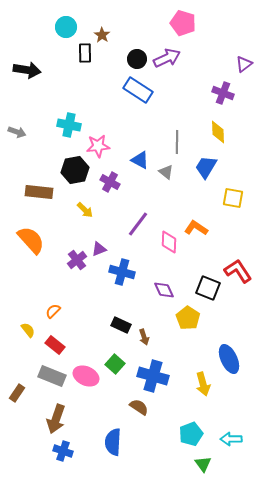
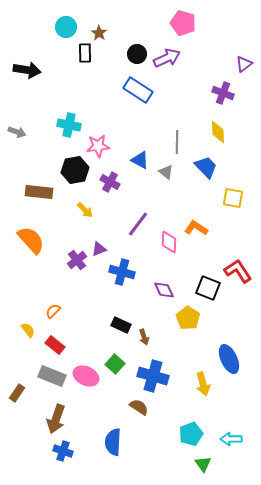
brown star at (102, 35): moved 3 px left, 2 px up
black circle at (137, 59): moved 5 px up
blue trapezoid at (206, 167): rotated 105 degrees clockwise
